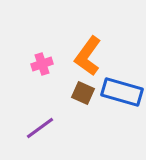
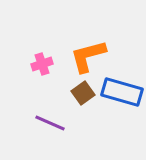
orange L-shape: rotated 39 degrees clockwise
brown square: rotated 30 degrees clockwise
purple line: moved 10 px right, 5 px up; rotated 60 degrees clockwise
